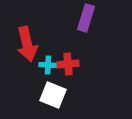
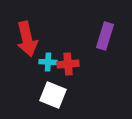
purple rectangle: moved 19 px right, 18 px down
red arrow: moved 5 px up
cyan cross: moved 3 px up
